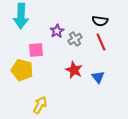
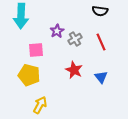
black semicircle: moved 10 px up
yellow pentagon: moved 7 px right, 5 px down
blue triangle: moved 3 px right
